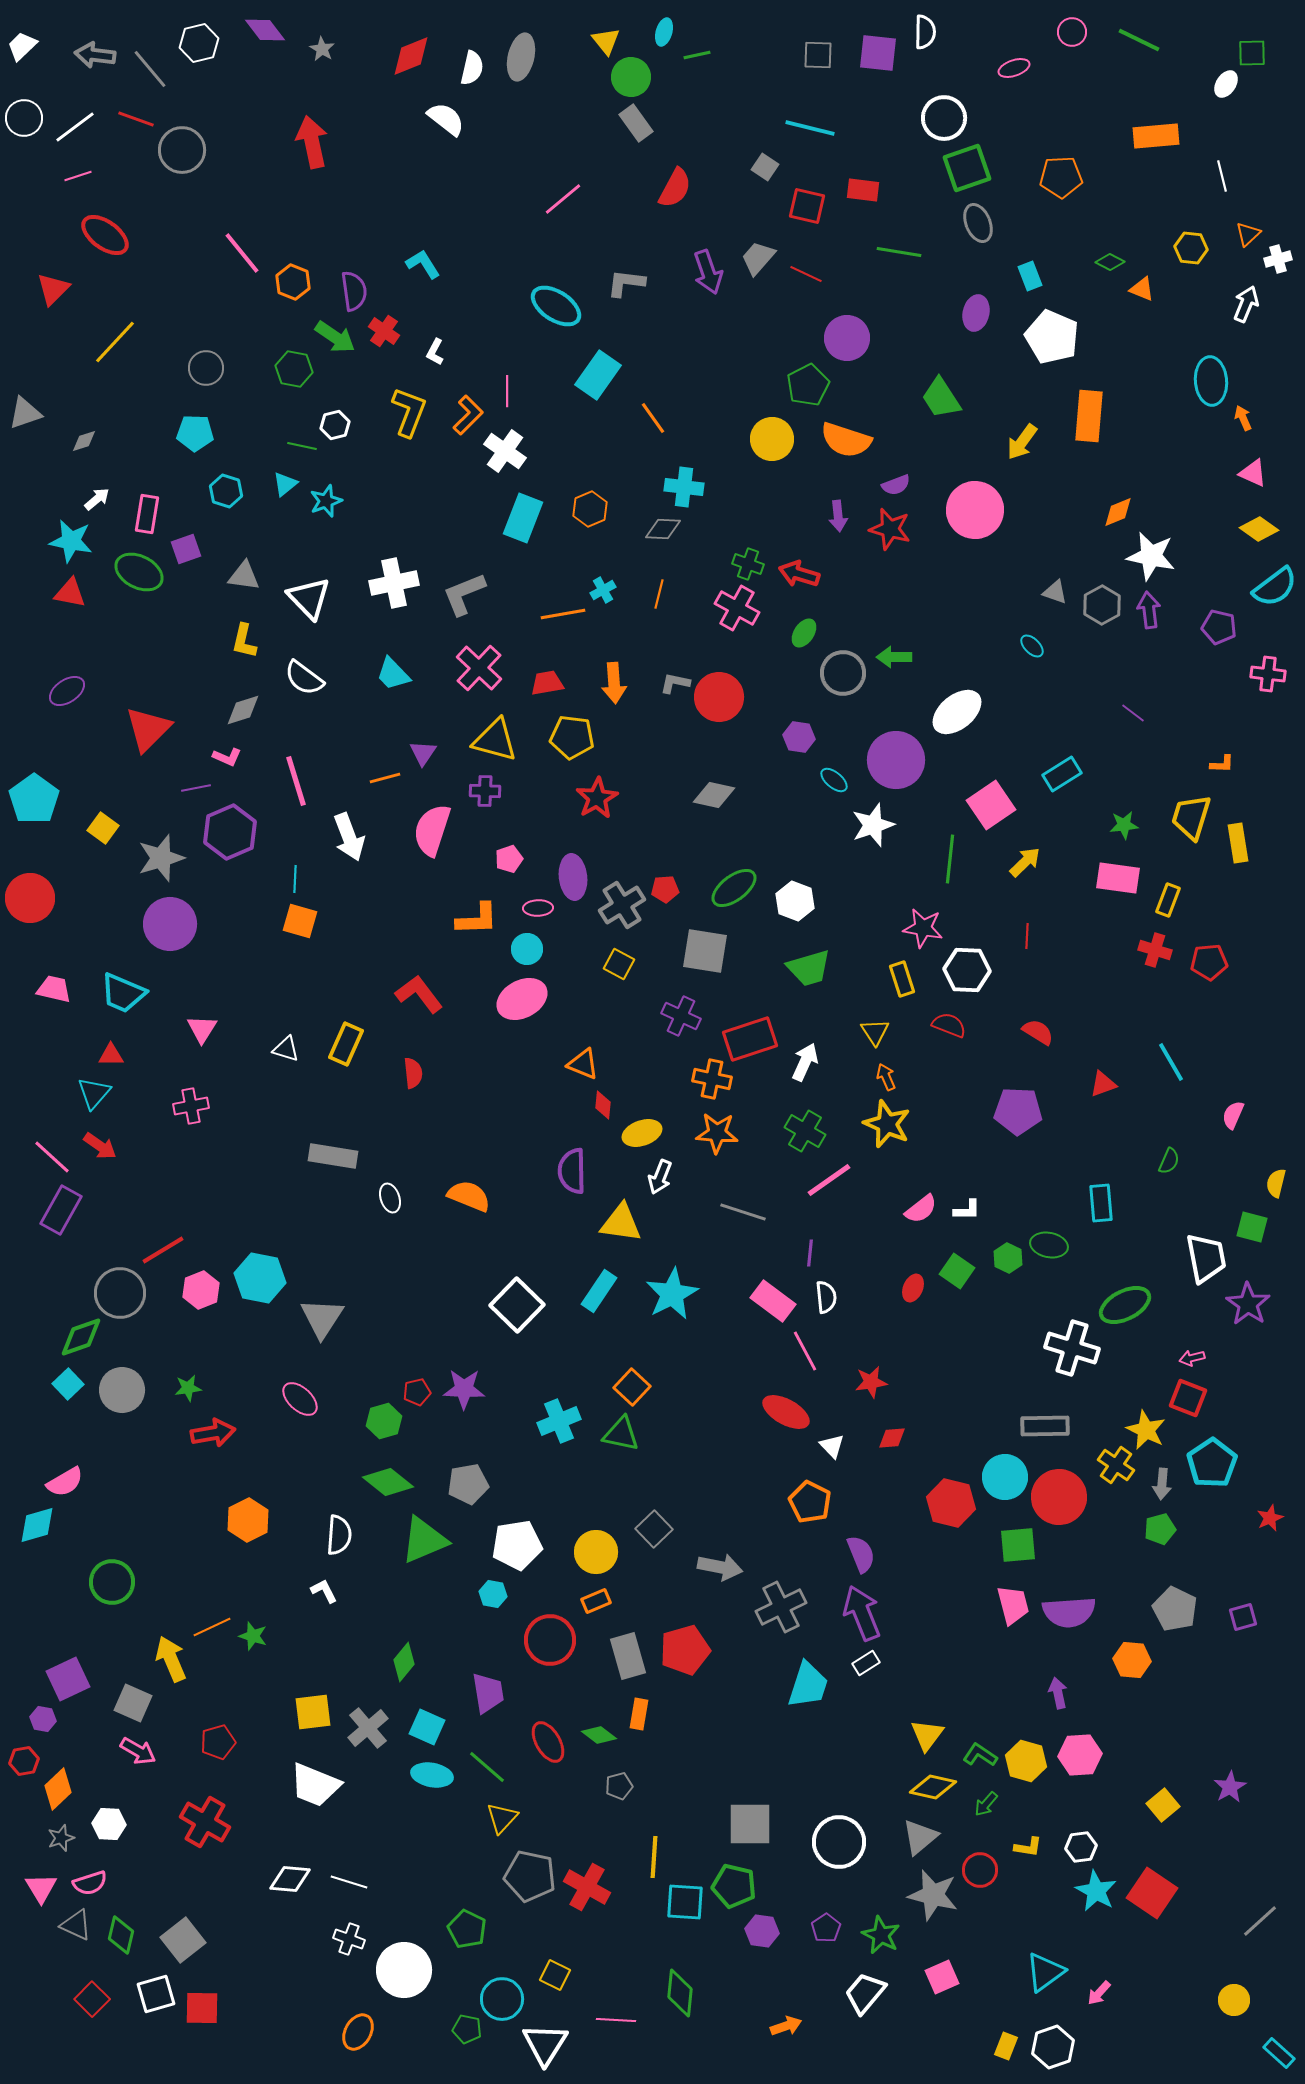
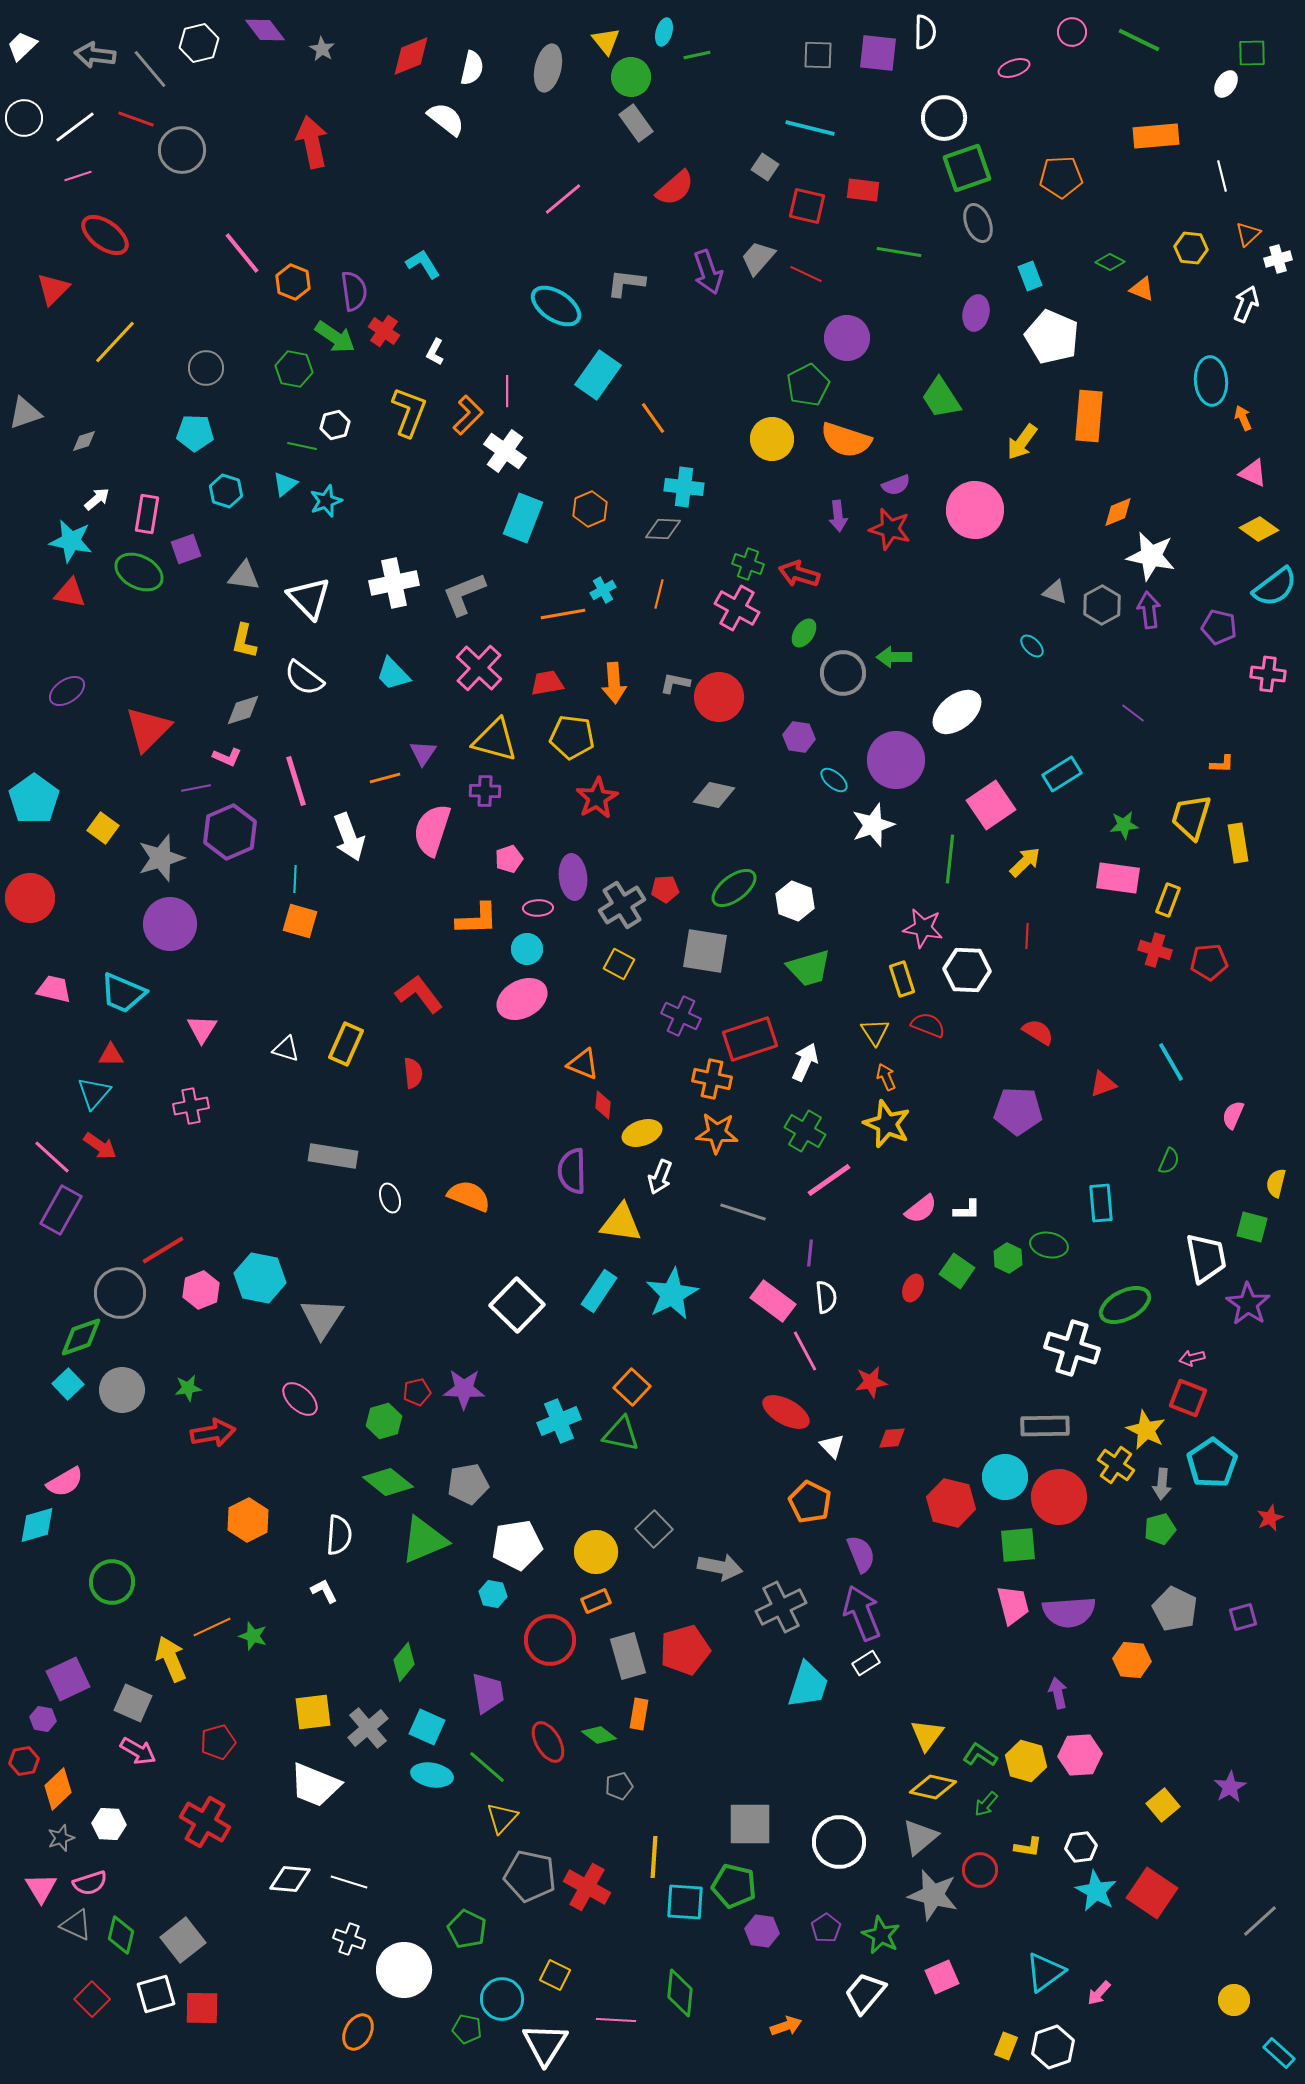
gray ellipse at (521, 57): moved 27 px right, 11 px down
red semicircle at (675, 188): rotated 21 degrees clockwise
red semicircle at (949, 1025): moved 21 px left
